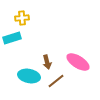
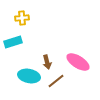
cyan rectangle: moved 1 px right, 4 px down
